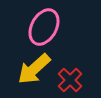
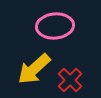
pink ellipse: moved 11 px right, 1 px up; rotated 57 degrees clockwise
